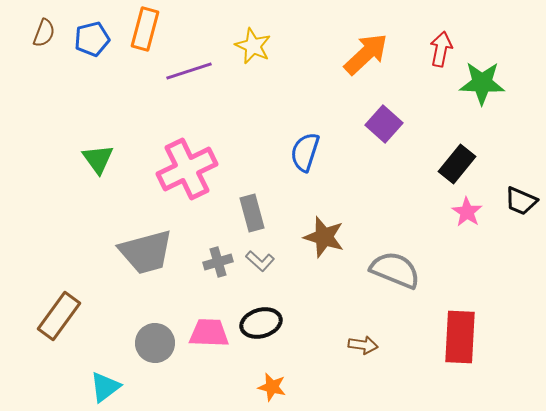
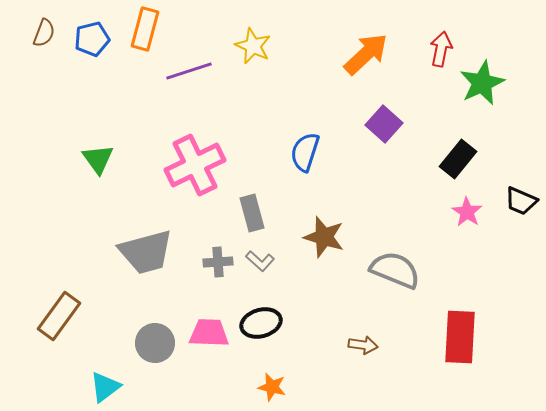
green star: rotated 27 degrees counterclockwise
black rectangle: moved 1 px right, 5 px up
pink cross: moved 8 px right, 4 px up
gray cross: rotated 12 degrees clockwise
